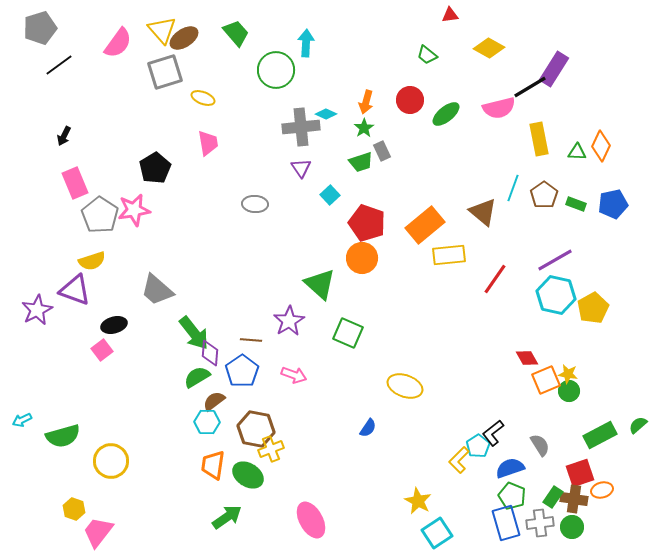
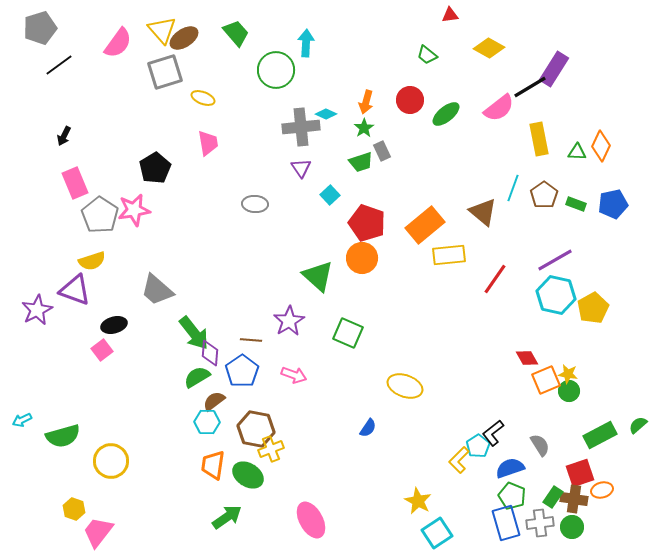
pink semicircle at (499, 108): rotated 24 degrees counterclockwise
green triangle at (320, 284): moved 2 px left, 8 px up
